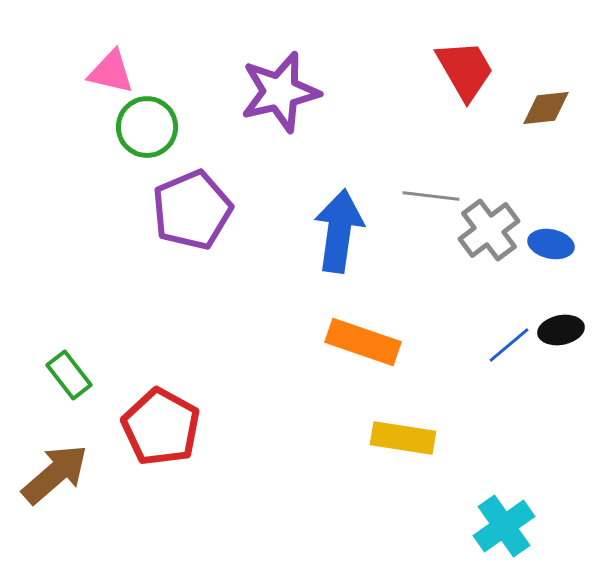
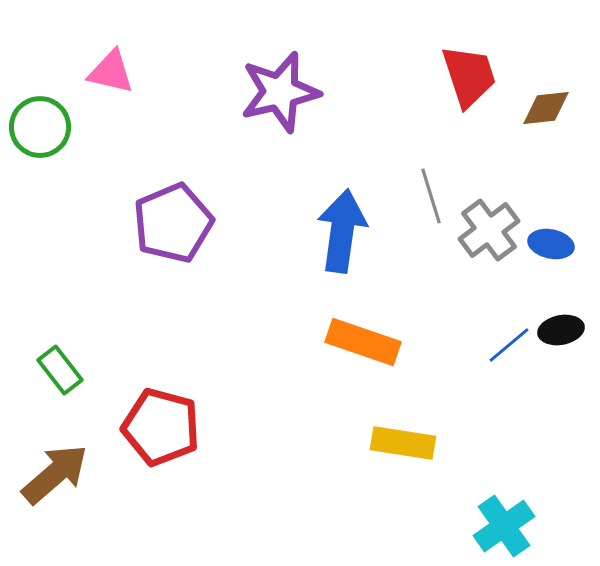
red trapezoid: moved 4 px right, 6 px down; rotated 12 degrees clockwise
green circle: moved 107 px left
gray line: rotated 66 degrees clockwise
purple pentagon: moved 19 px left, 13 px down
blue arrow: moved 3 px right
green rectangle: moved 9 px left, 5 px up
red pentagon: rotated 14 degrees counterclockwise
yellow rectangle: moved 5 px down
